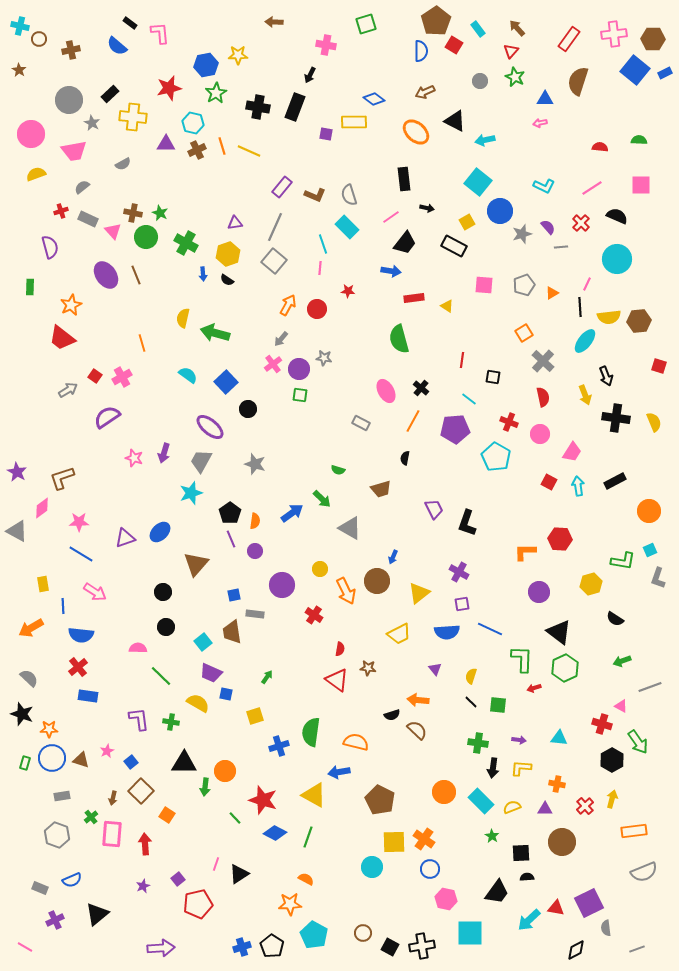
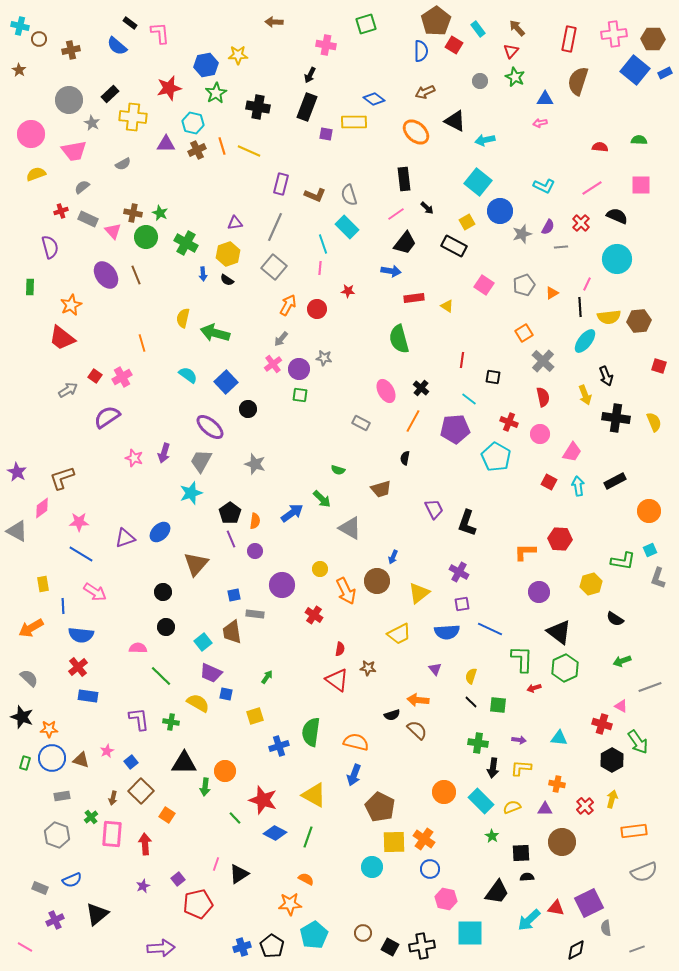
red rectangle at (569, 39): rotated 25 degrees counterclockwise
black rectangle at (295, 107): moved 12 px right
purple rectangle at (282, 187): moved 1 px left, 3 px up; rotated 25 degrees counterclockwise
black arrow at (427, 208): rotated 32 degrees clockwise
pink line at (391, 217): moved 5 px right, 3 px up
purple semicircle at (548, 227): rotated 70 degrees clockwise
gray square at (274, 261): moved 6 px down
pink square at (484, 285): rotated 30 degrees clockwise
black star at (22, 714): moved 3 px down
blue arrow at (339, 772): moved 15 px right, 3 px down; rotated 60 degrees counterclockwise
brown pentagon at (380, 800): moved 7 px down
cyan pentagon at (314, 935): rotated 12 degrees clockwise
